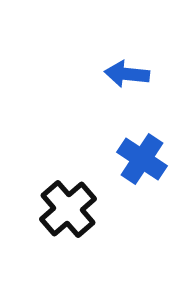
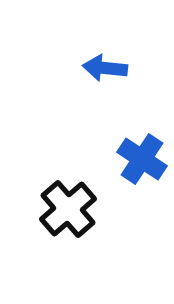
blue arrow: moved 22 px left, 6 px up
